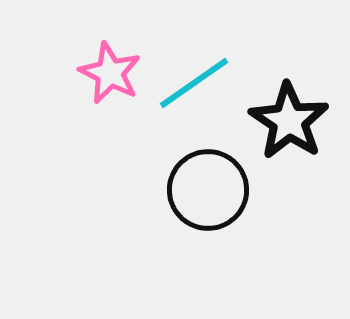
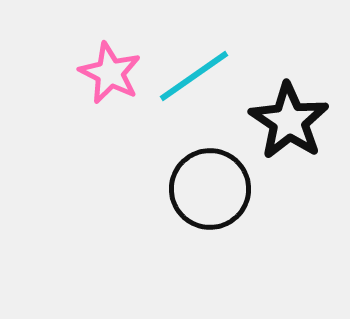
cyan line: moved 7 px up
black circle: moved 2 px right, 1 px up
